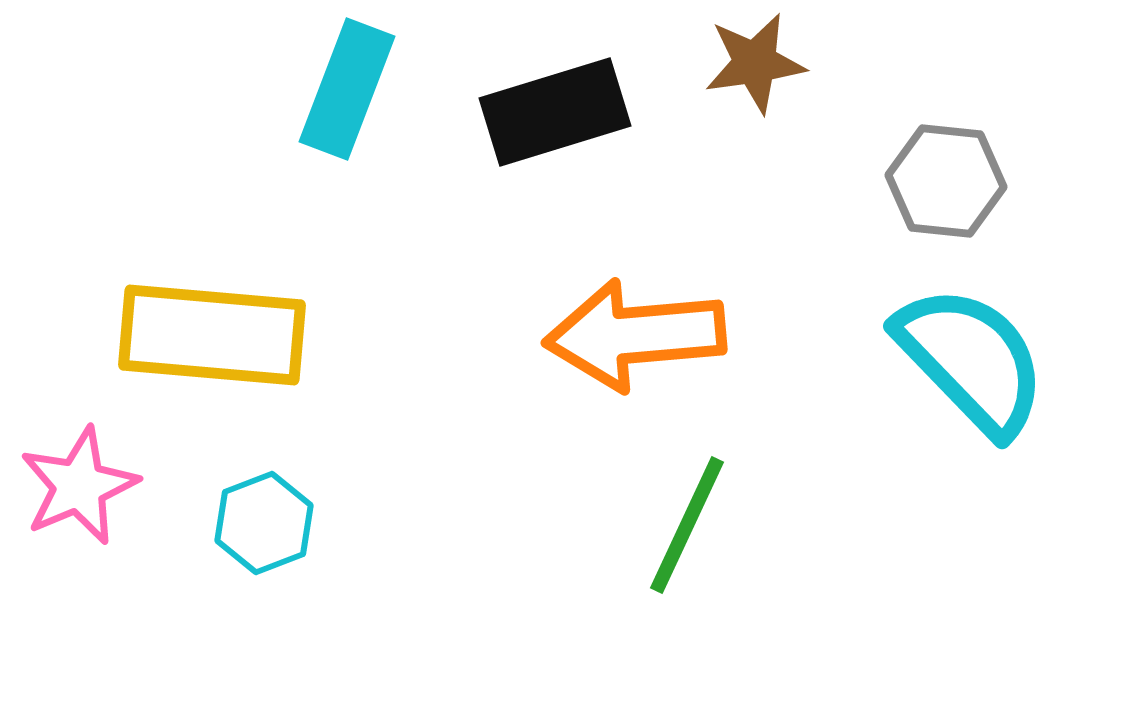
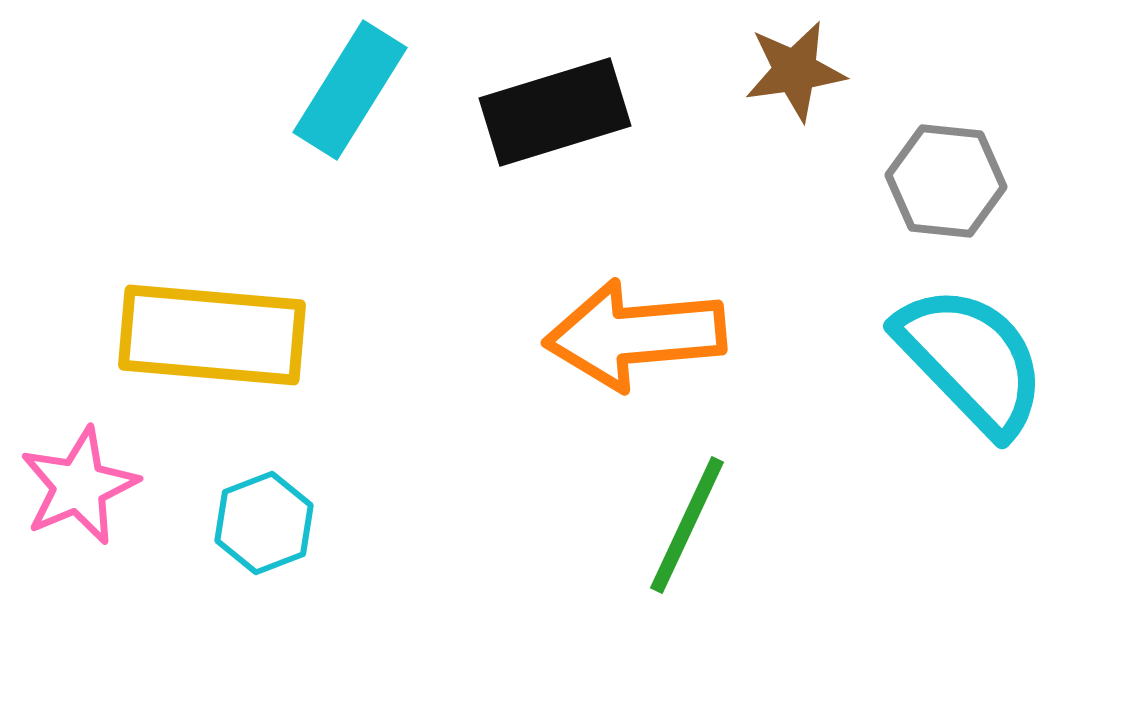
brown star: moved 40 px right, 8 px down
cyan rectangle: moved 3 px right, 1 px down; rotated 11 degrees clockwise
